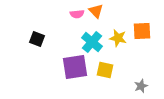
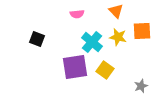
orange triangle: moved 20 px right
yellow star: moved 1 px up
yellow square: rotated 24 degrees clockwise
